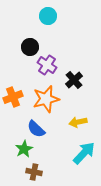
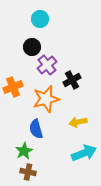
cyan circle: moved 8 px left, 3 px down
black circle: moved 2 px right
purple cross: rotated 18 degrees clockwise
black cross: moved 2 px left; rotated 12 degrees clockwise
orange cross: moved 10 px up
blue semicircle: rotated 30 degrees clockwise
green star: moved 2 px down
cyan arrow: rotated 25 degrees clockwise
brown cross: moved 6 px left
